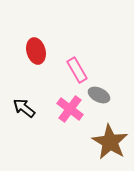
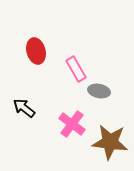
pink rectangle: moved 1 px left, 1 px up
gray ellipse: moved 4 px up; rotated 15 degrees counterclockwise
pink cross: moved 2 px right, 15 px down
brown star: rotated 24 degrees counterclockwise
